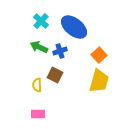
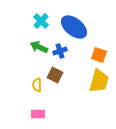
orange square: rotated 28 degrees counterclockwise
